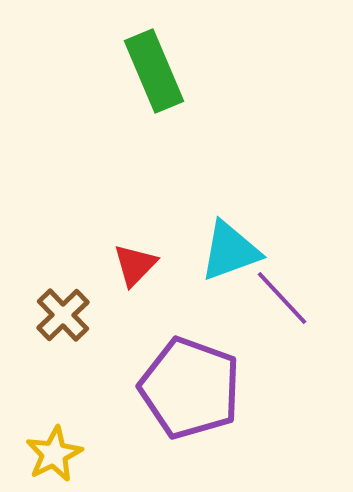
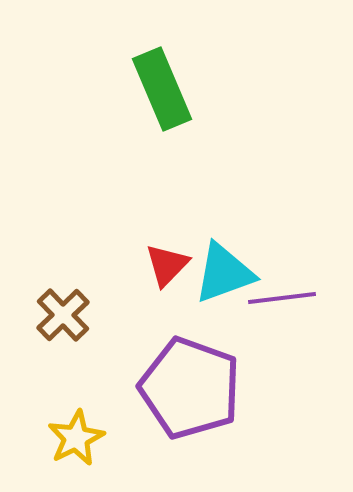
green rectangle: moved 8 px right, 18 px down
cyan triangle: moved 6 px left, 22 px down
red triangle: moved 32 px right
purple line: rotated 54 degrees counterclockwise
yellow star: moved 22 px right, 16 px up
